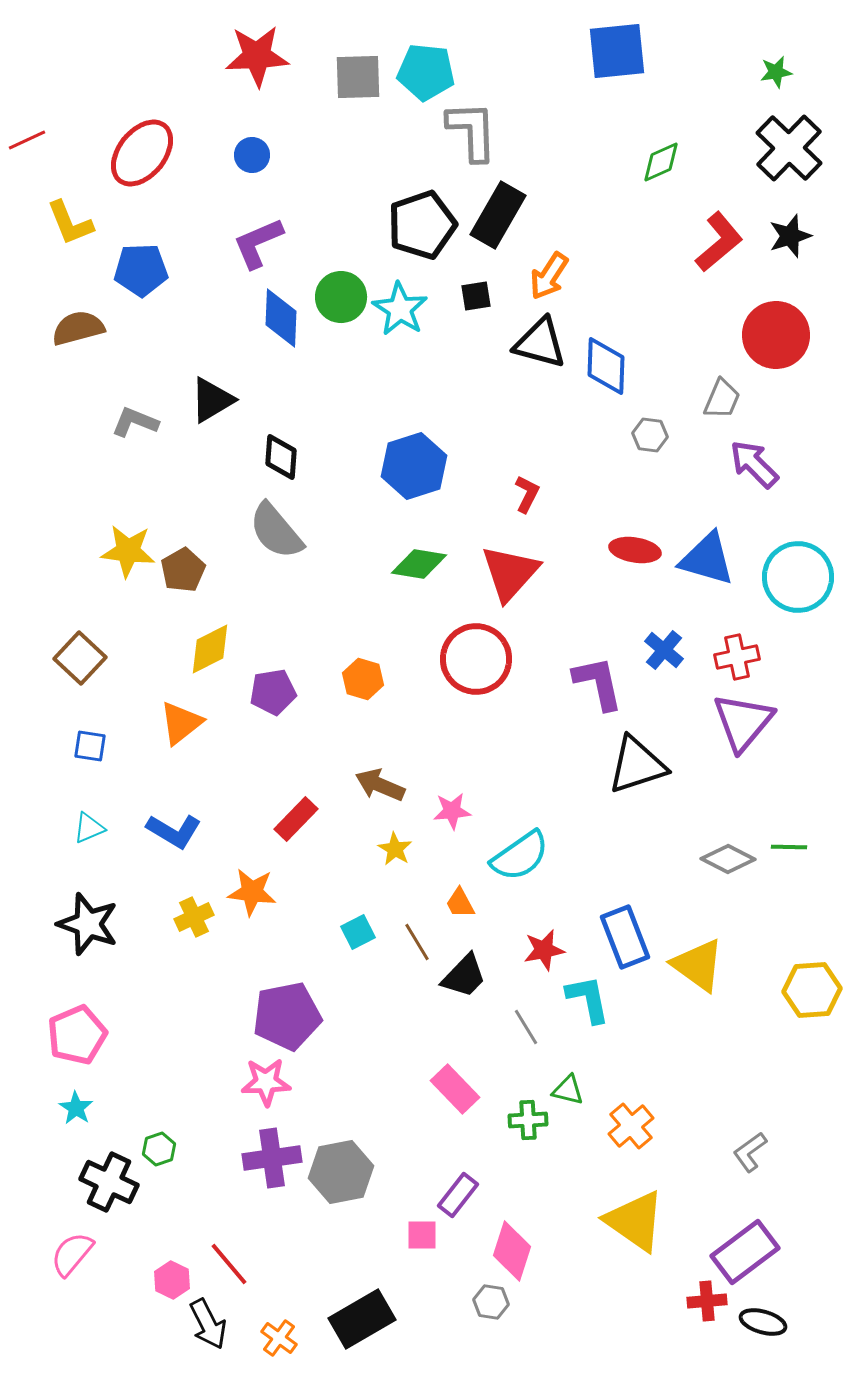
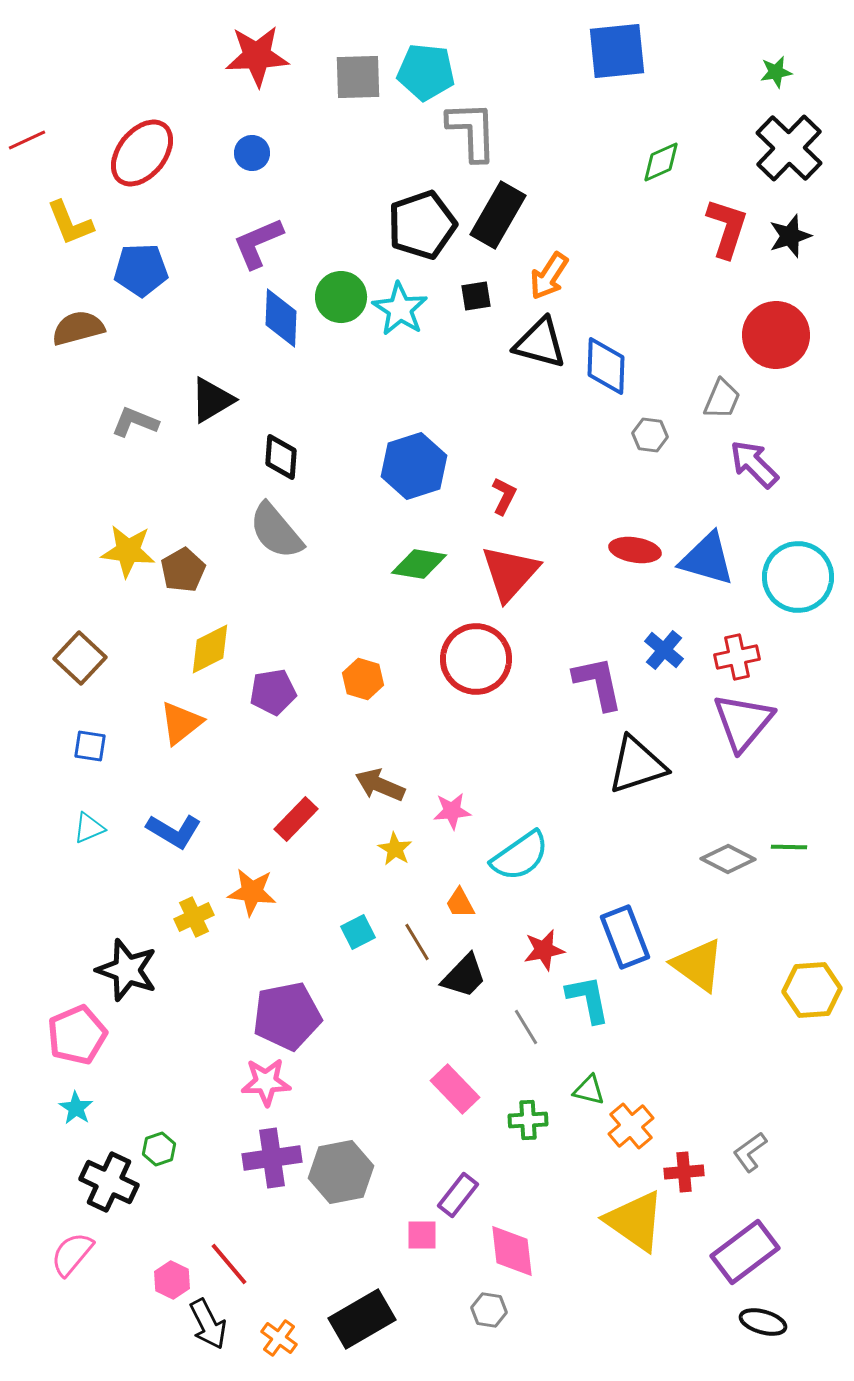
blue circle at (252, 155): moved 2 px up
red L-shape at (719, 242): moved 8 px right, 14 px up; rotated 32 degrees counterclockwise
red L-shape at (527, 494): moved 23 px left, 2 px down
black star at (88, 924): moved 39 px right, 46 px down
green triangle at (568, 1090): moved 21 px right
pink diamond at (512, 1251): rotated 24 degrees counterclockwise
red cross at (707, 1301): moved 23 px left, 129 px up
gray hexagon at (491, 1302): moved 2 px left, 8 px down
